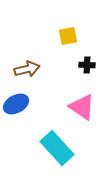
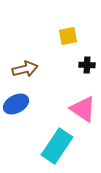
brown arrow: moved 2 px left
pink triangle: moved 1 px right, 2 px down
cyan rectangle: moved 2 px up; rotated 76 degrees clockwise
